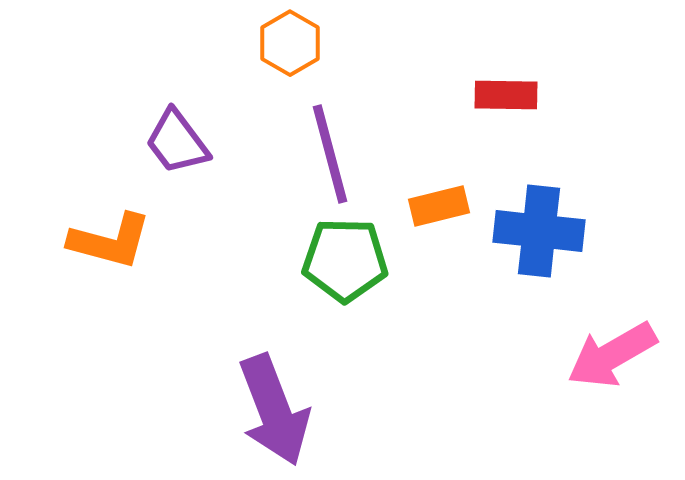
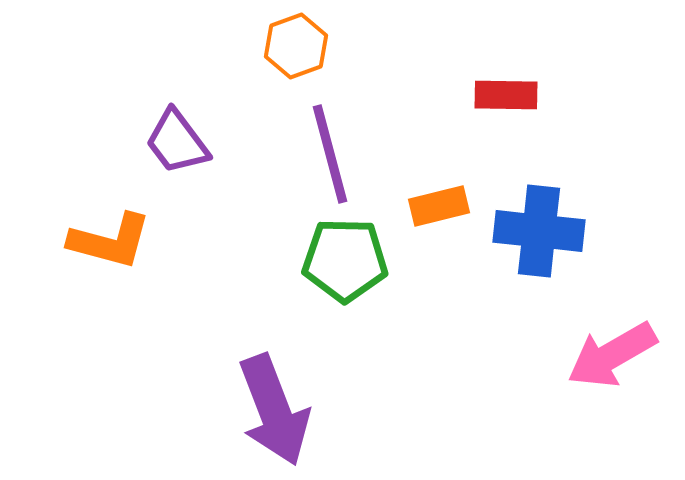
orange hexagon: moved 6 px right, 3 px down; rotated 10 degrees clockwise
